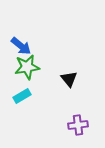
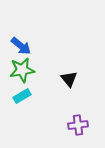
green star: moved 5 px left, 3 px down
